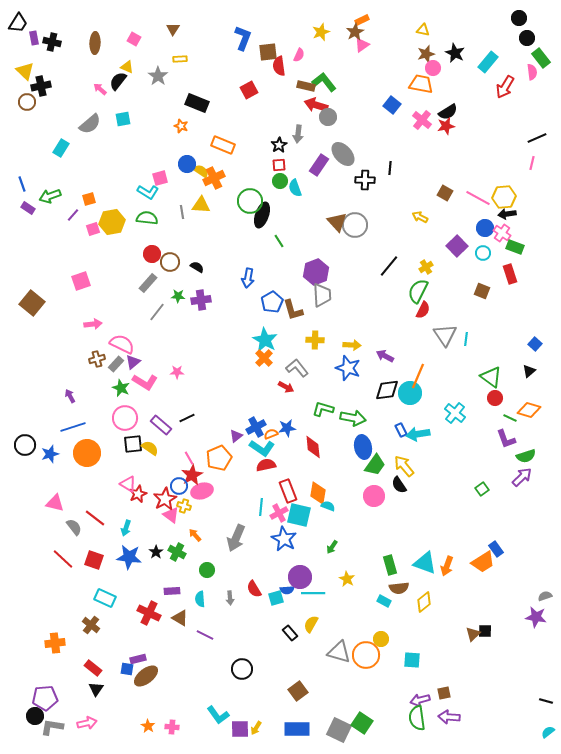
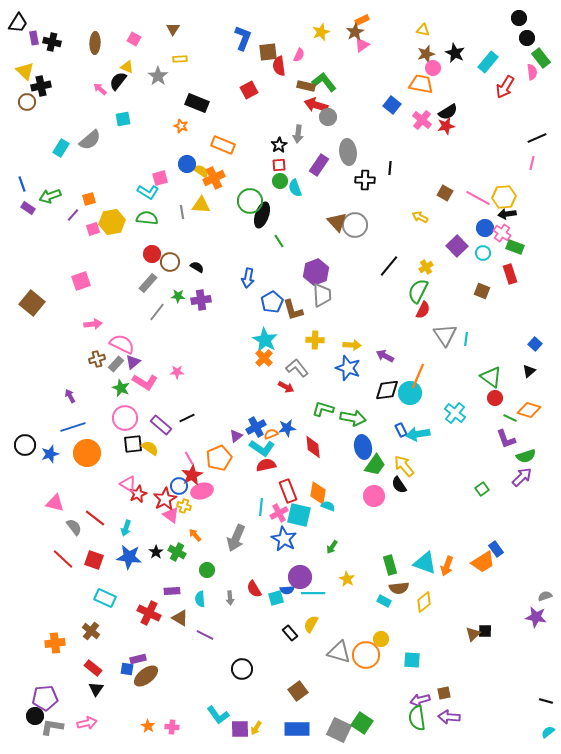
gray semicircle at (90, 124): moved 16 px down
gray ellipse at (343, 154): moved 5 px right, 2 px up; rotated 35 degrees clockwise
brown cross at (91, 625): moved 6 px down
